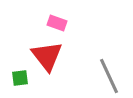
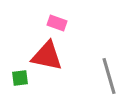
red triangle: rotated 40 degrees counterclockwise
gray line: rotated 9 degrees clockwise
